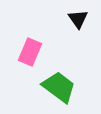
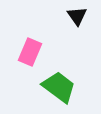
black triangle: moved 1 px left, 3 px up
